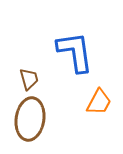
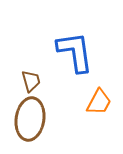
brown trapezoid: moved 2 px right, 2 px down
